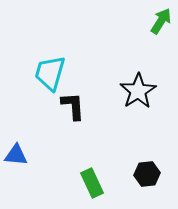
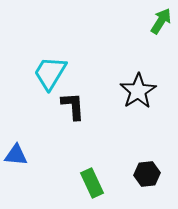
cyan trapezoid: rotated 15 degrees clockwise
